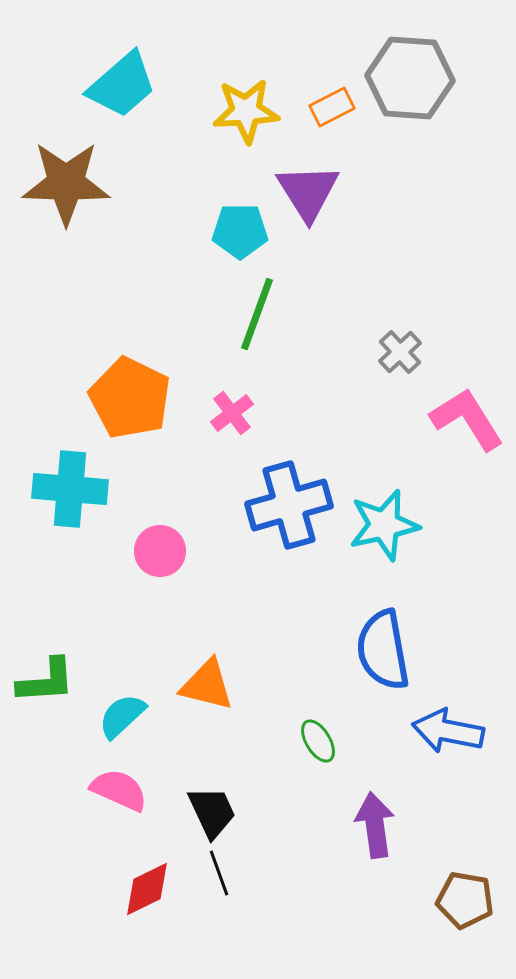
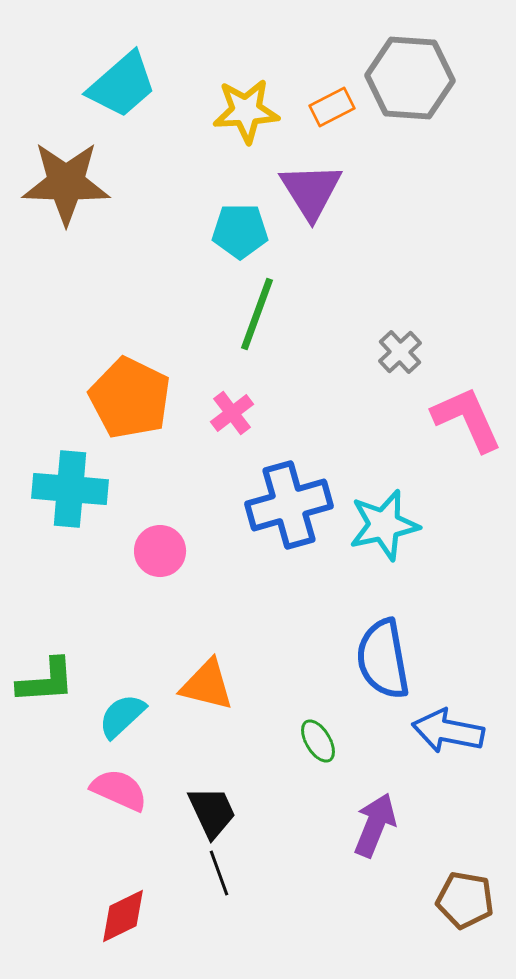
purple triangle: moved 3 px right, 1 px up
pink L-shape: rotated 8 degrees clockwise
blue semicircle: moved 9 px down
purple arrow: rotated 30 degrees clockwise
red diamond: moved 24 px left, 27 px down
